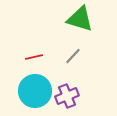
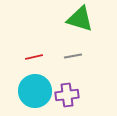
gray line: rotated 36 degrees clockwise
purple cross: moved 1 px up; rotated 15 degrees clockwise
